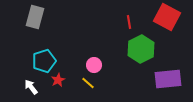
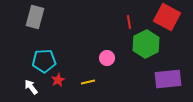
green hexagon: moved 5 px right, 5 px up
cyan pentagon: rotated 15 degrees clockwise
pink circle: moved 13 px right, 7 px up
yellow line: moved 1 px up; rotated 56 degrees counterclockwise
